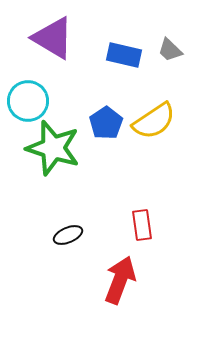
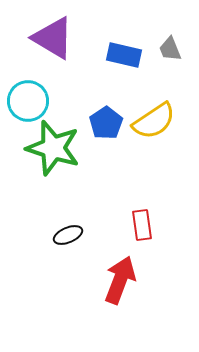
gray trapezoid: moved 1 px up; rotated 24 degrees clockwise
